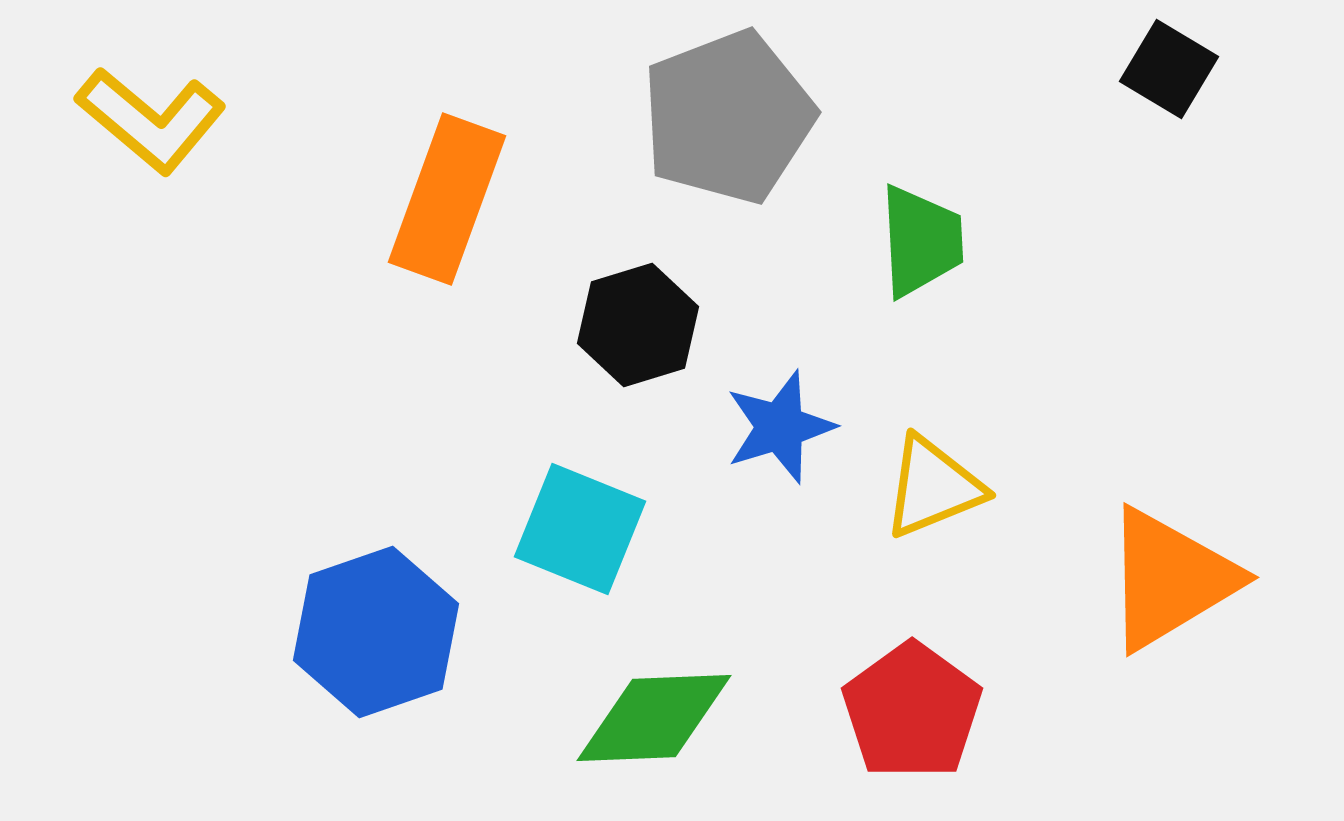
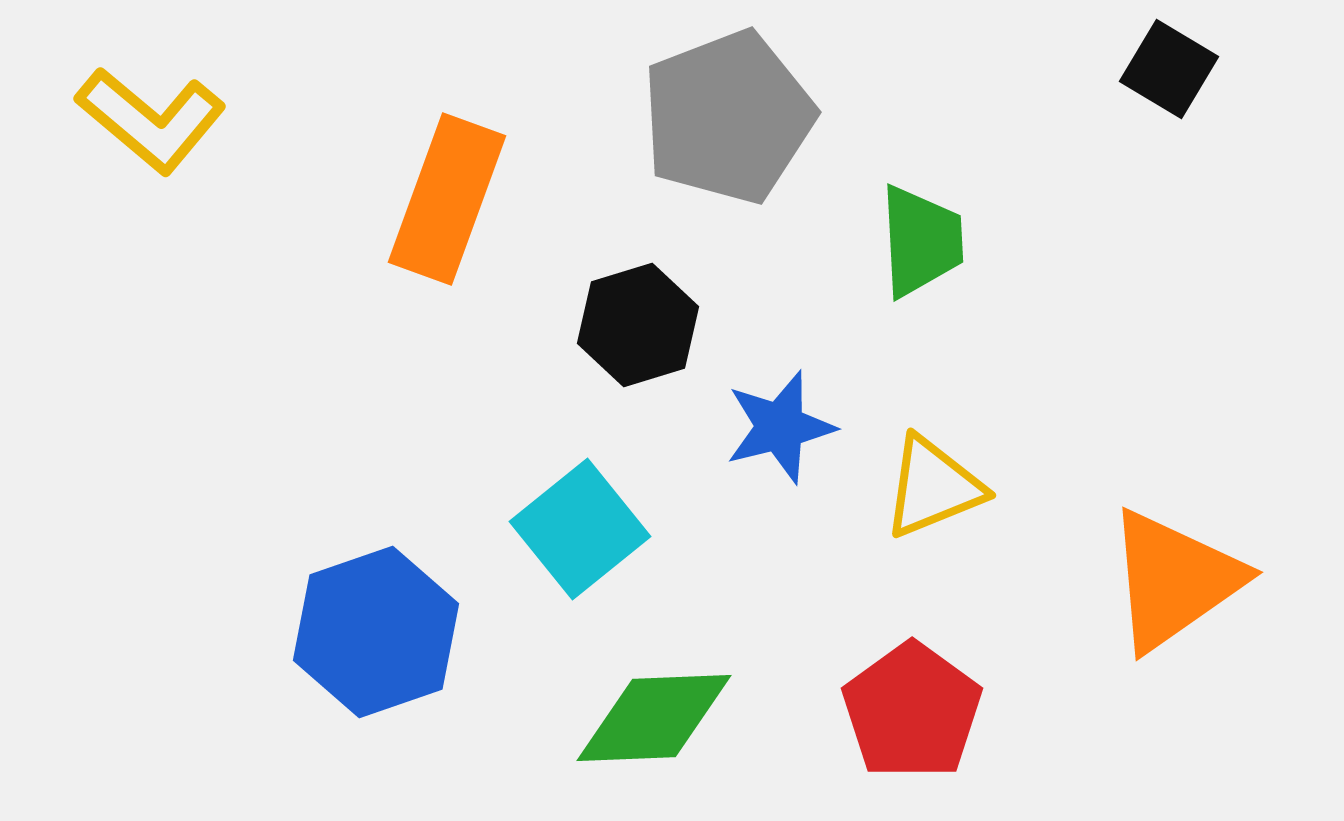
blue star: rotated 3 degrees clockwise
cyan square: rotated 29 degrees clockwise
orange triangle: moved 4 px right, 1 px down; rotated 4 degrees counterclockwise
